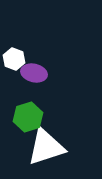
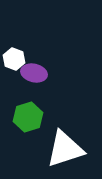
white triangle: moved 19 px right, 2 px down
